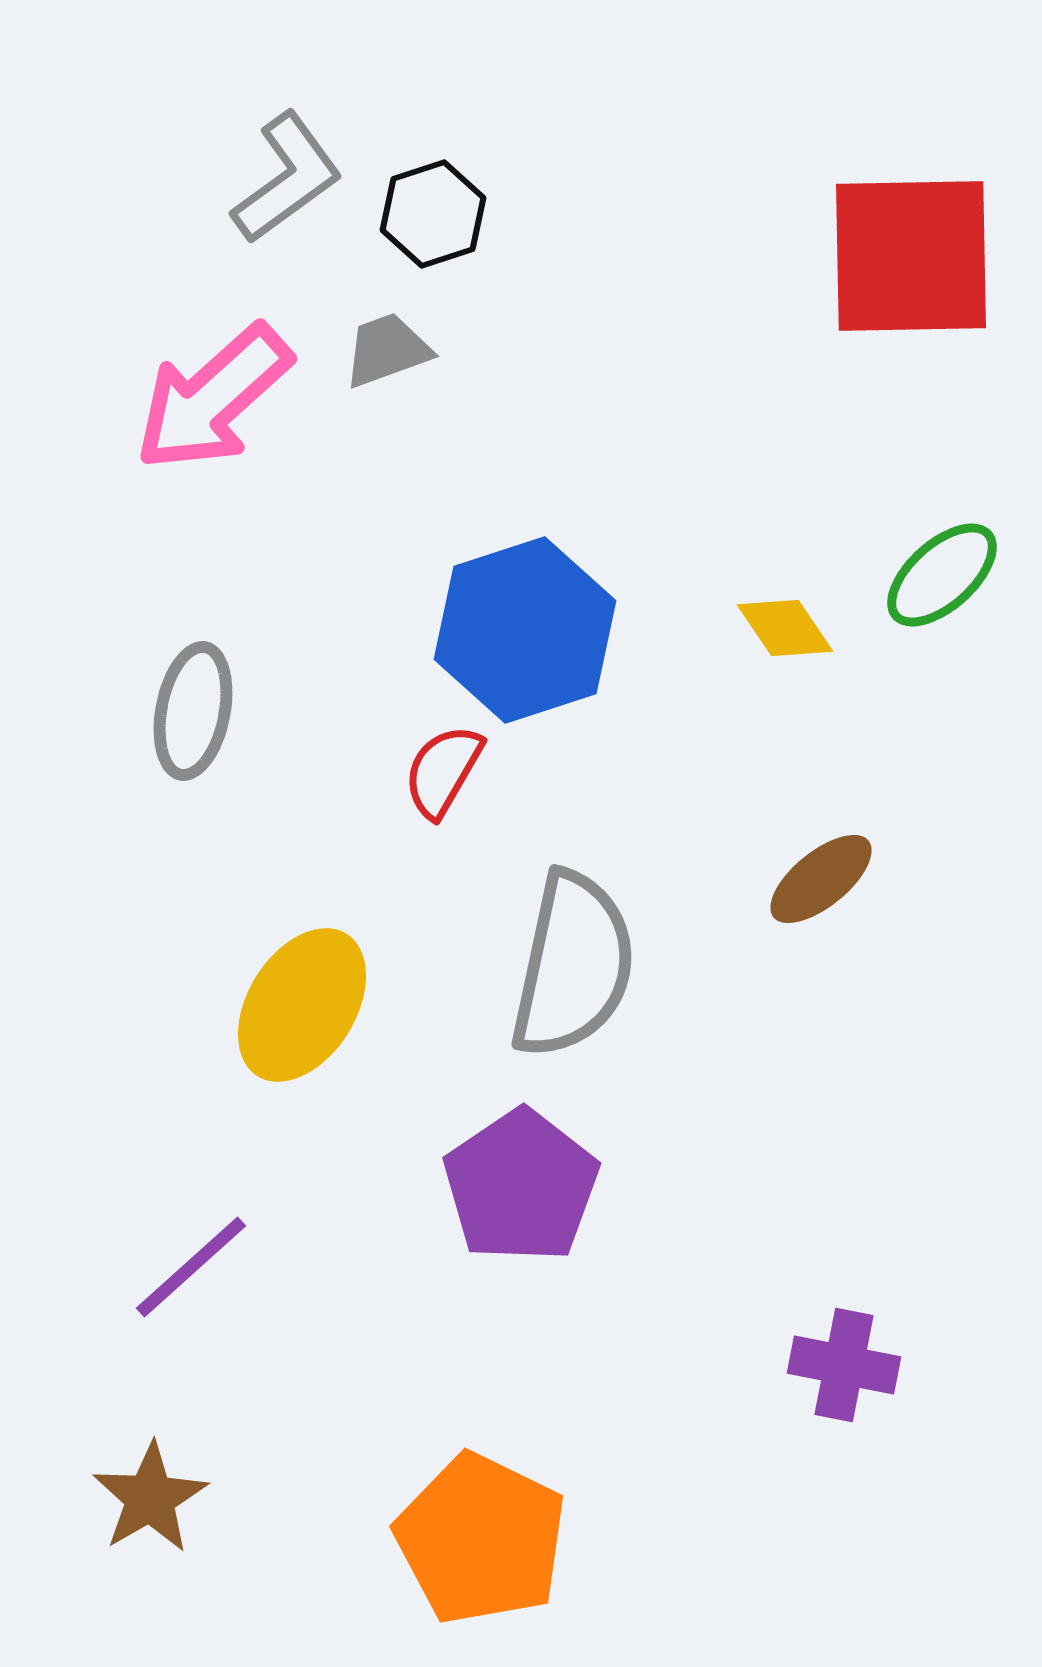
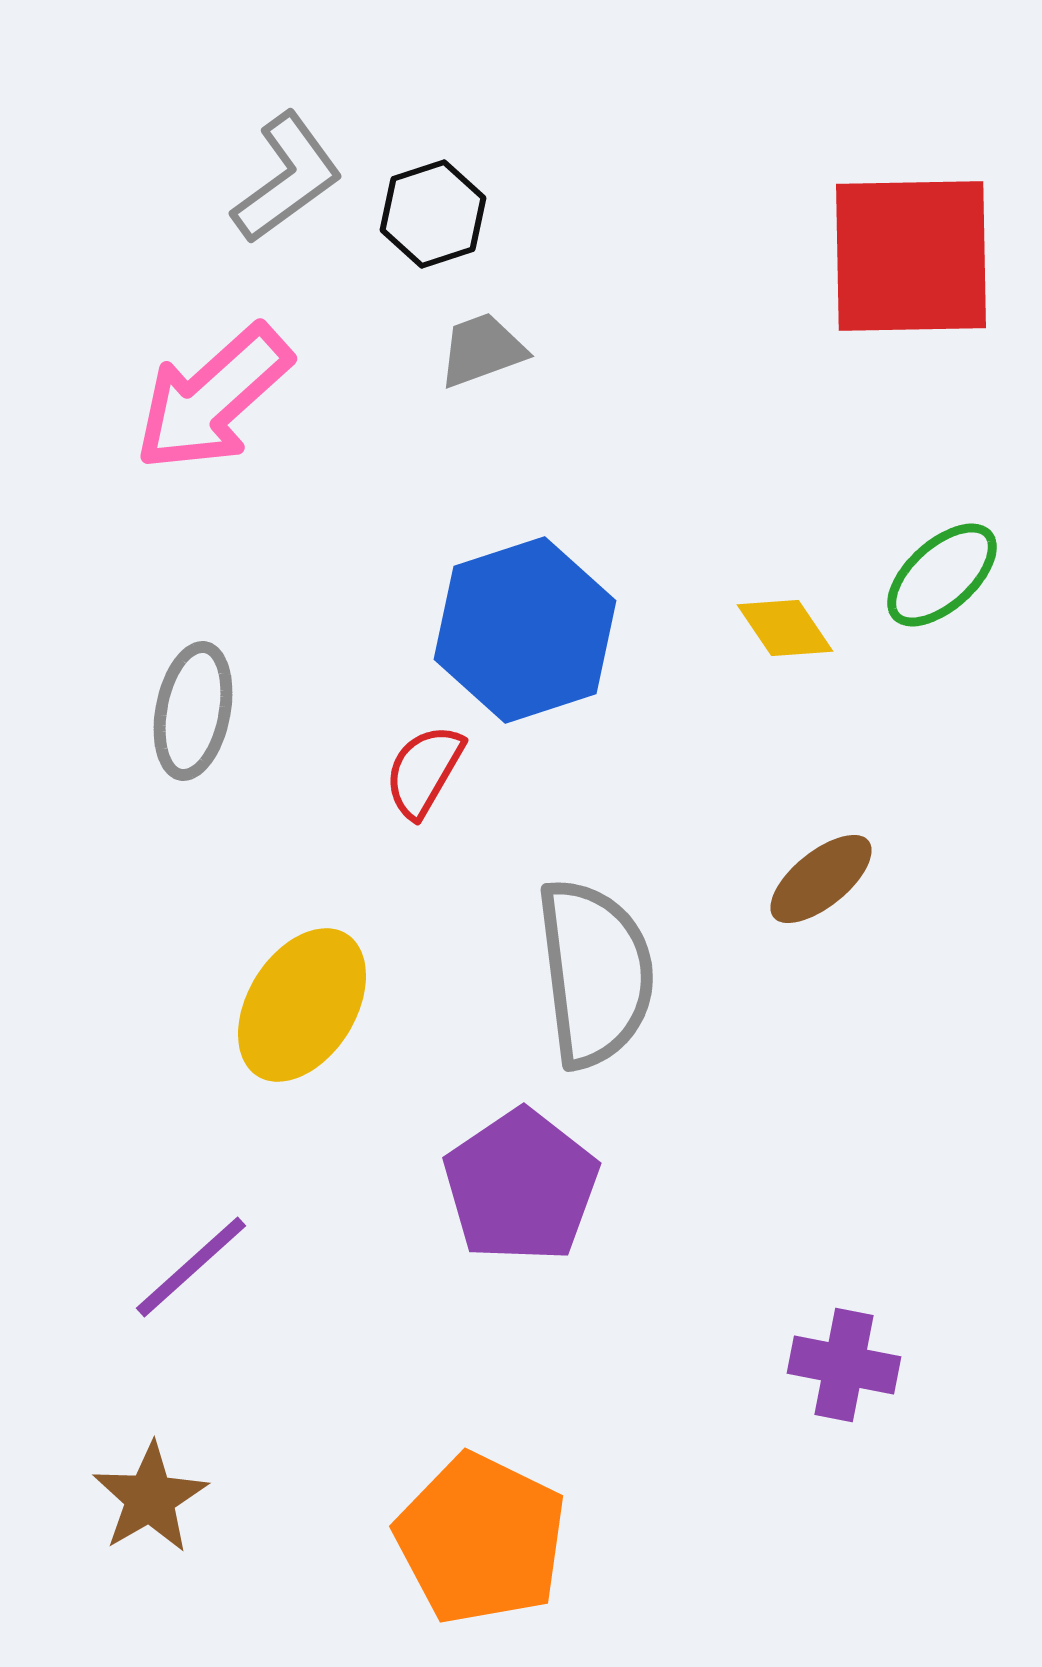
gray trapezoid: moved 95 px right
red semicircle: moved 19 px left
gray semicircle: moved 22 px right, 8 px down; rotated 19 degrees counterclockwise
